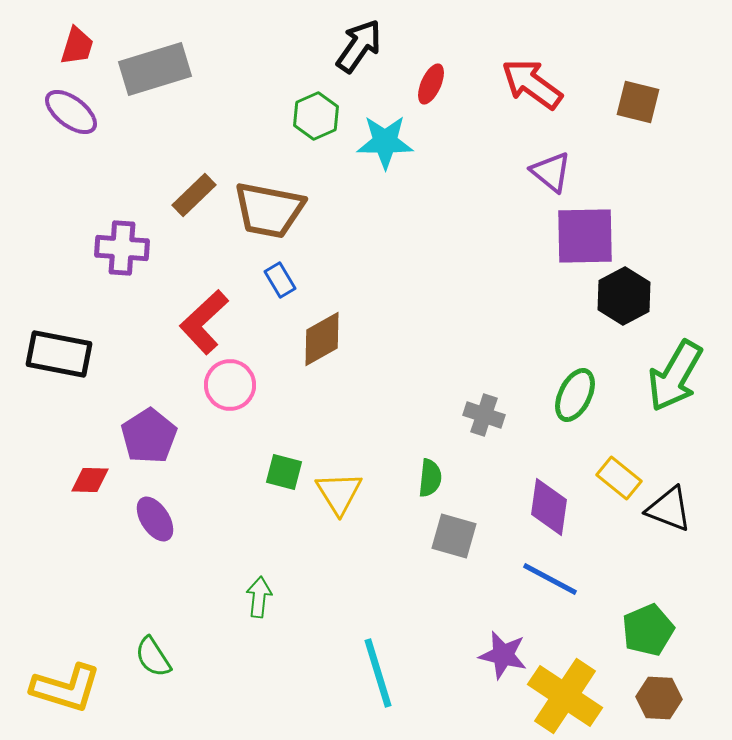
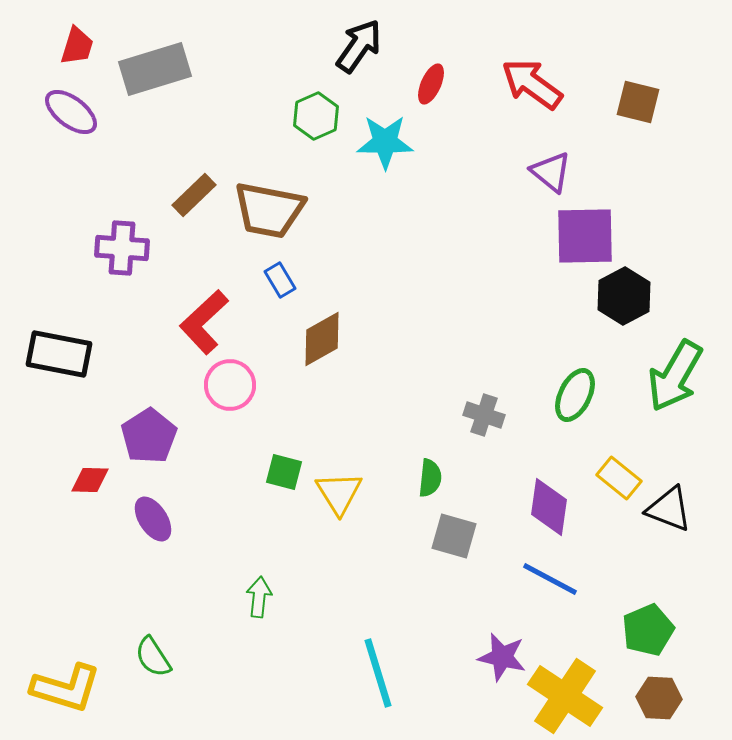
purple ellipse at (155, 519): moved 2 px left
purple star at (503, 655): moved 1 px left, 2 px down
